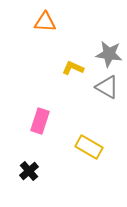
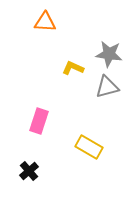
gray triangle: rotated 45 degrees counterclockwise
pink rectangle: moved 1 px left
